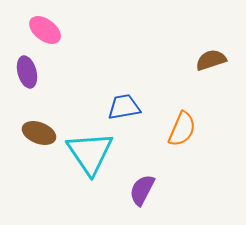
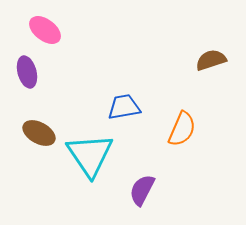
brown ellipse: rotated 8 degrees clockwise
cyan triangle: moved 2 px down
